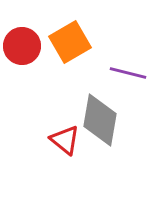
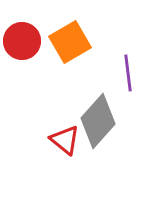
red circle: moved 5 px up
purple line: rotated 69 degrees clockwise
gray diamond: moved 2 px left, 1 px down; rotated 32 degrees clockwise
